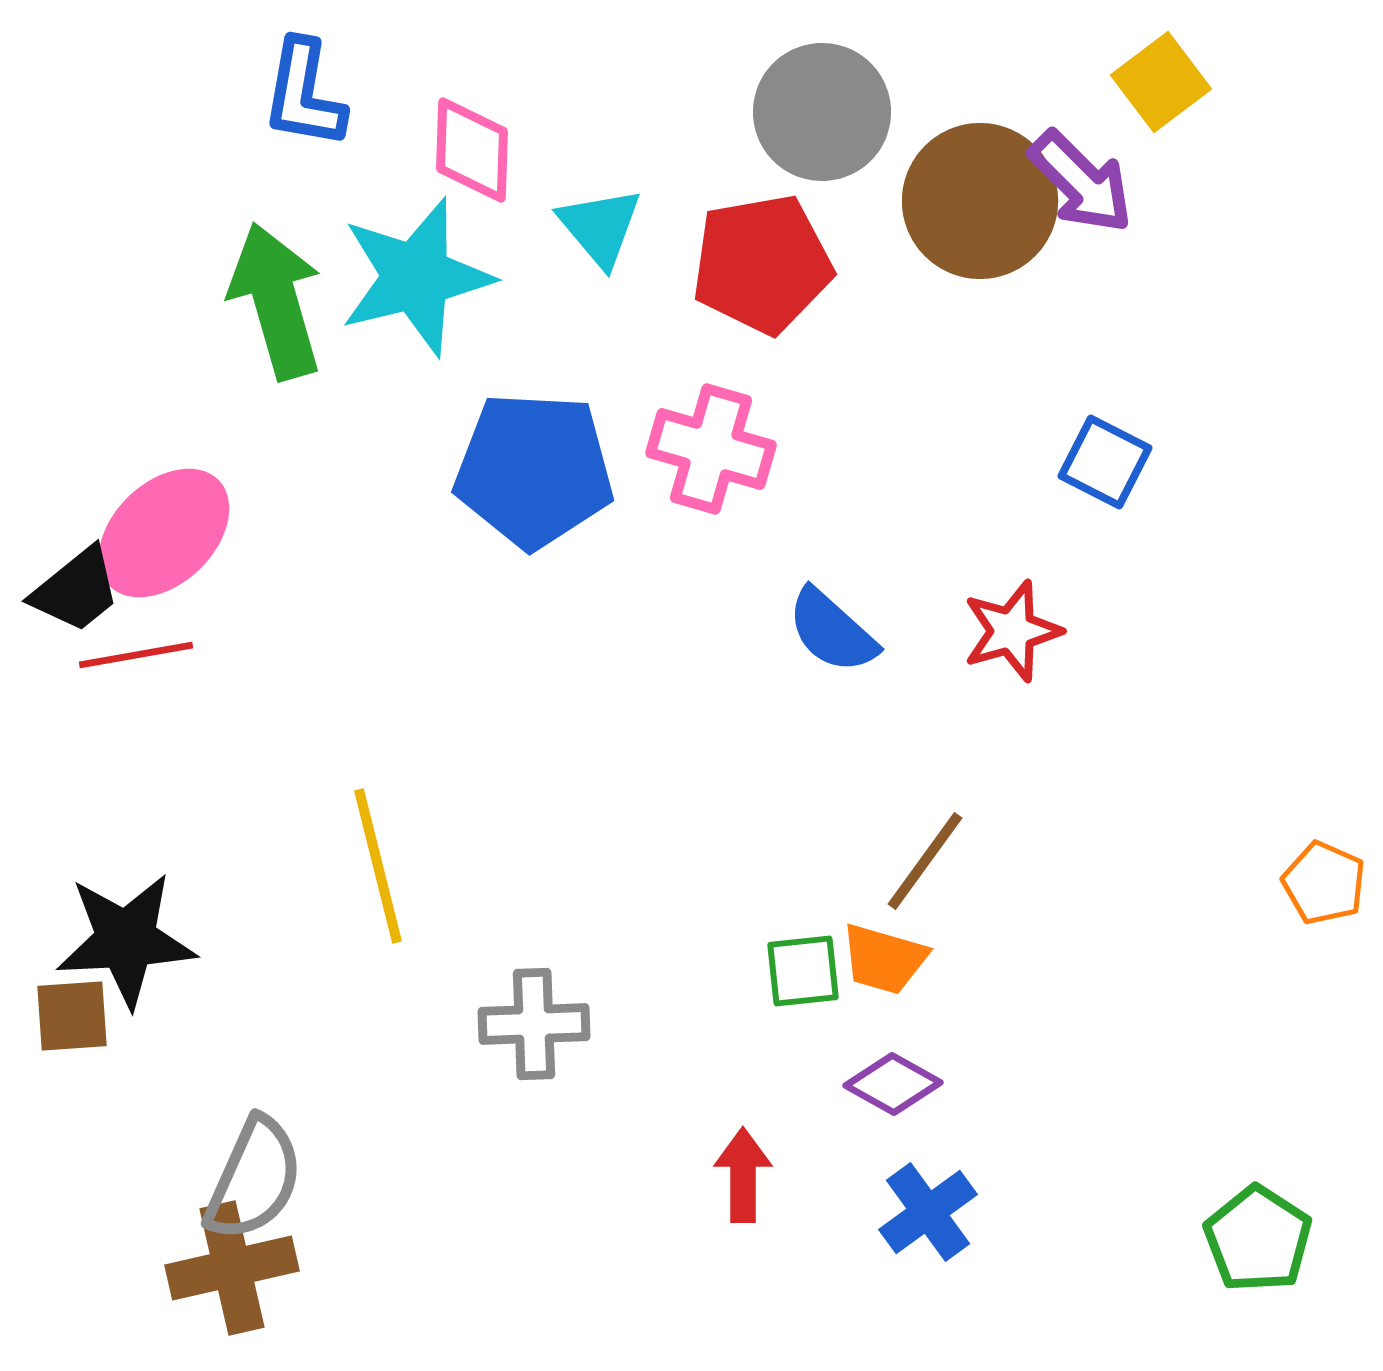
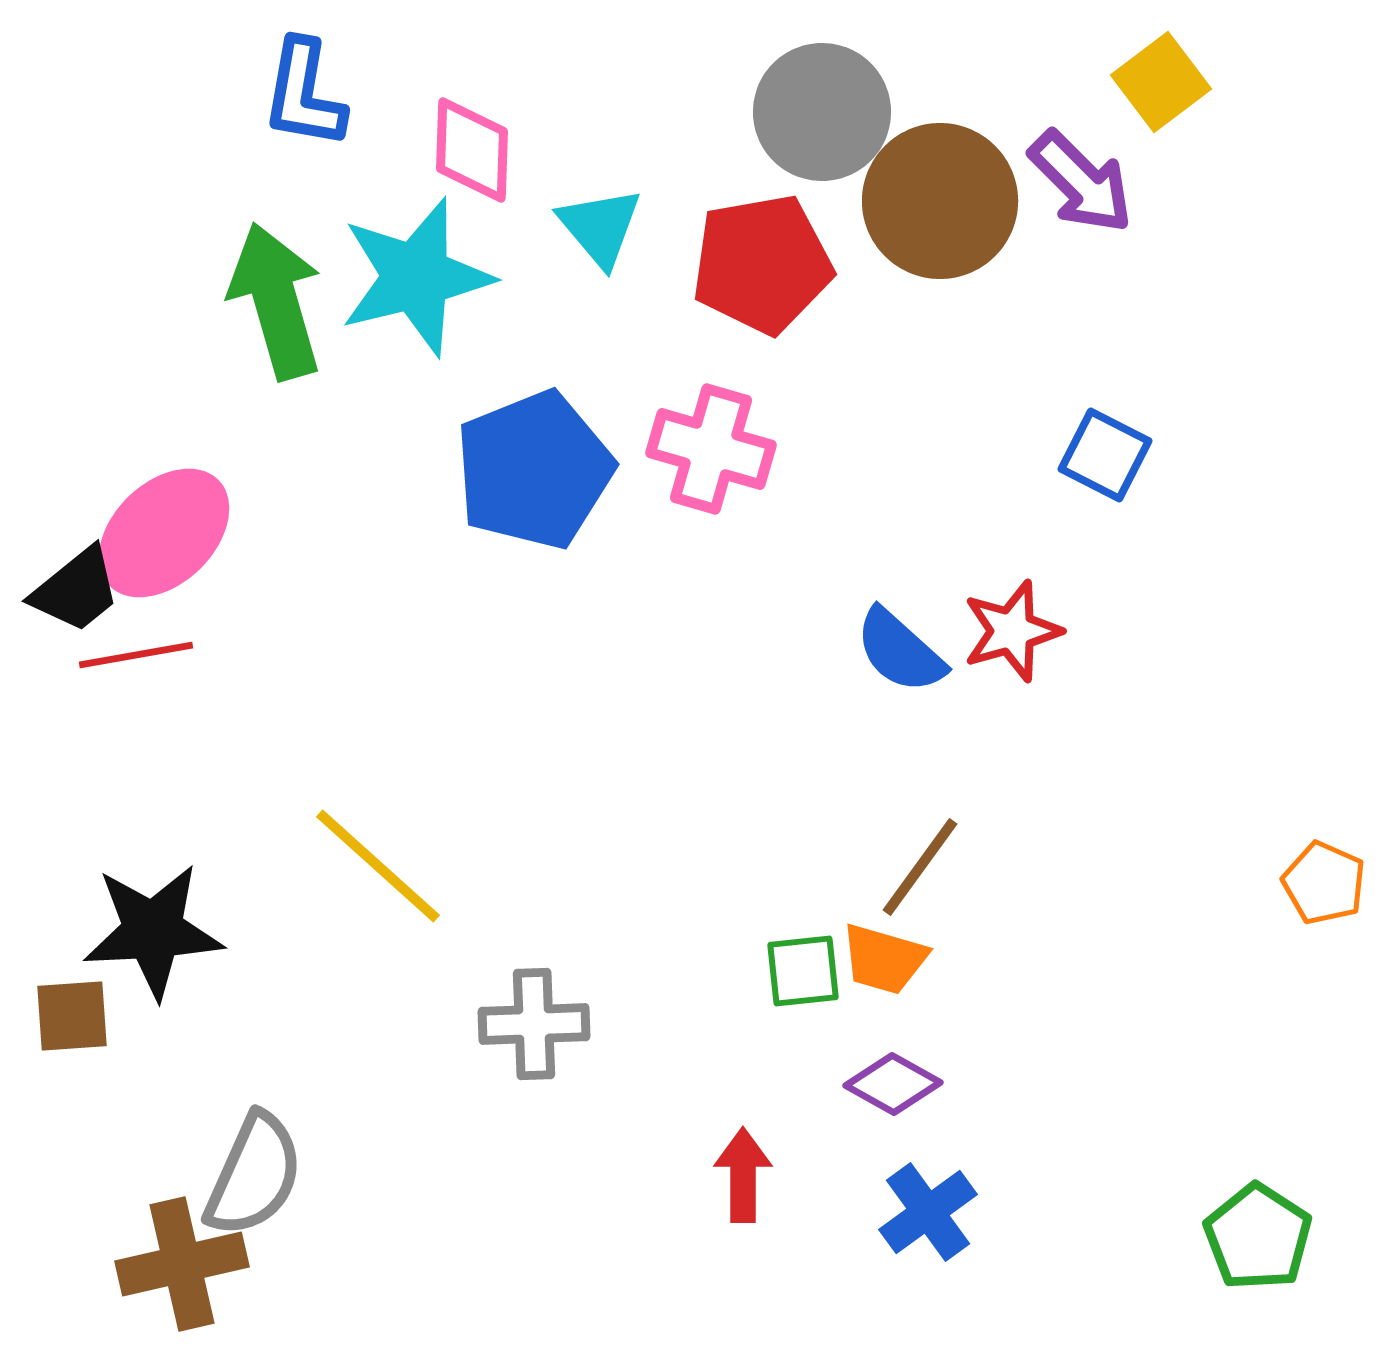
brown circle: moved 40 px left
blue square: moved 7 px up
blue pentagon: rotated 25 degrees counterclockwise
blue semicircle: moved 68 px right, 20 px down
brown line: moved 5 px left, 6 px down
yellow line: rotated 34 degrees counterclockwise
black star: moved 27 px right, 9 px up
gray semicircle: moved 4 px up
green pentagon: moved 2 px up
brown cross: moved 50 px left, 4 px up
